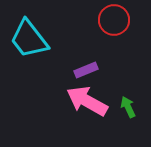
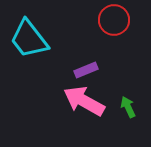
pink arrow: moved 3 px left
